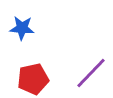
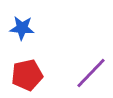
red pentagon: moved 6 px left, 4 px up
